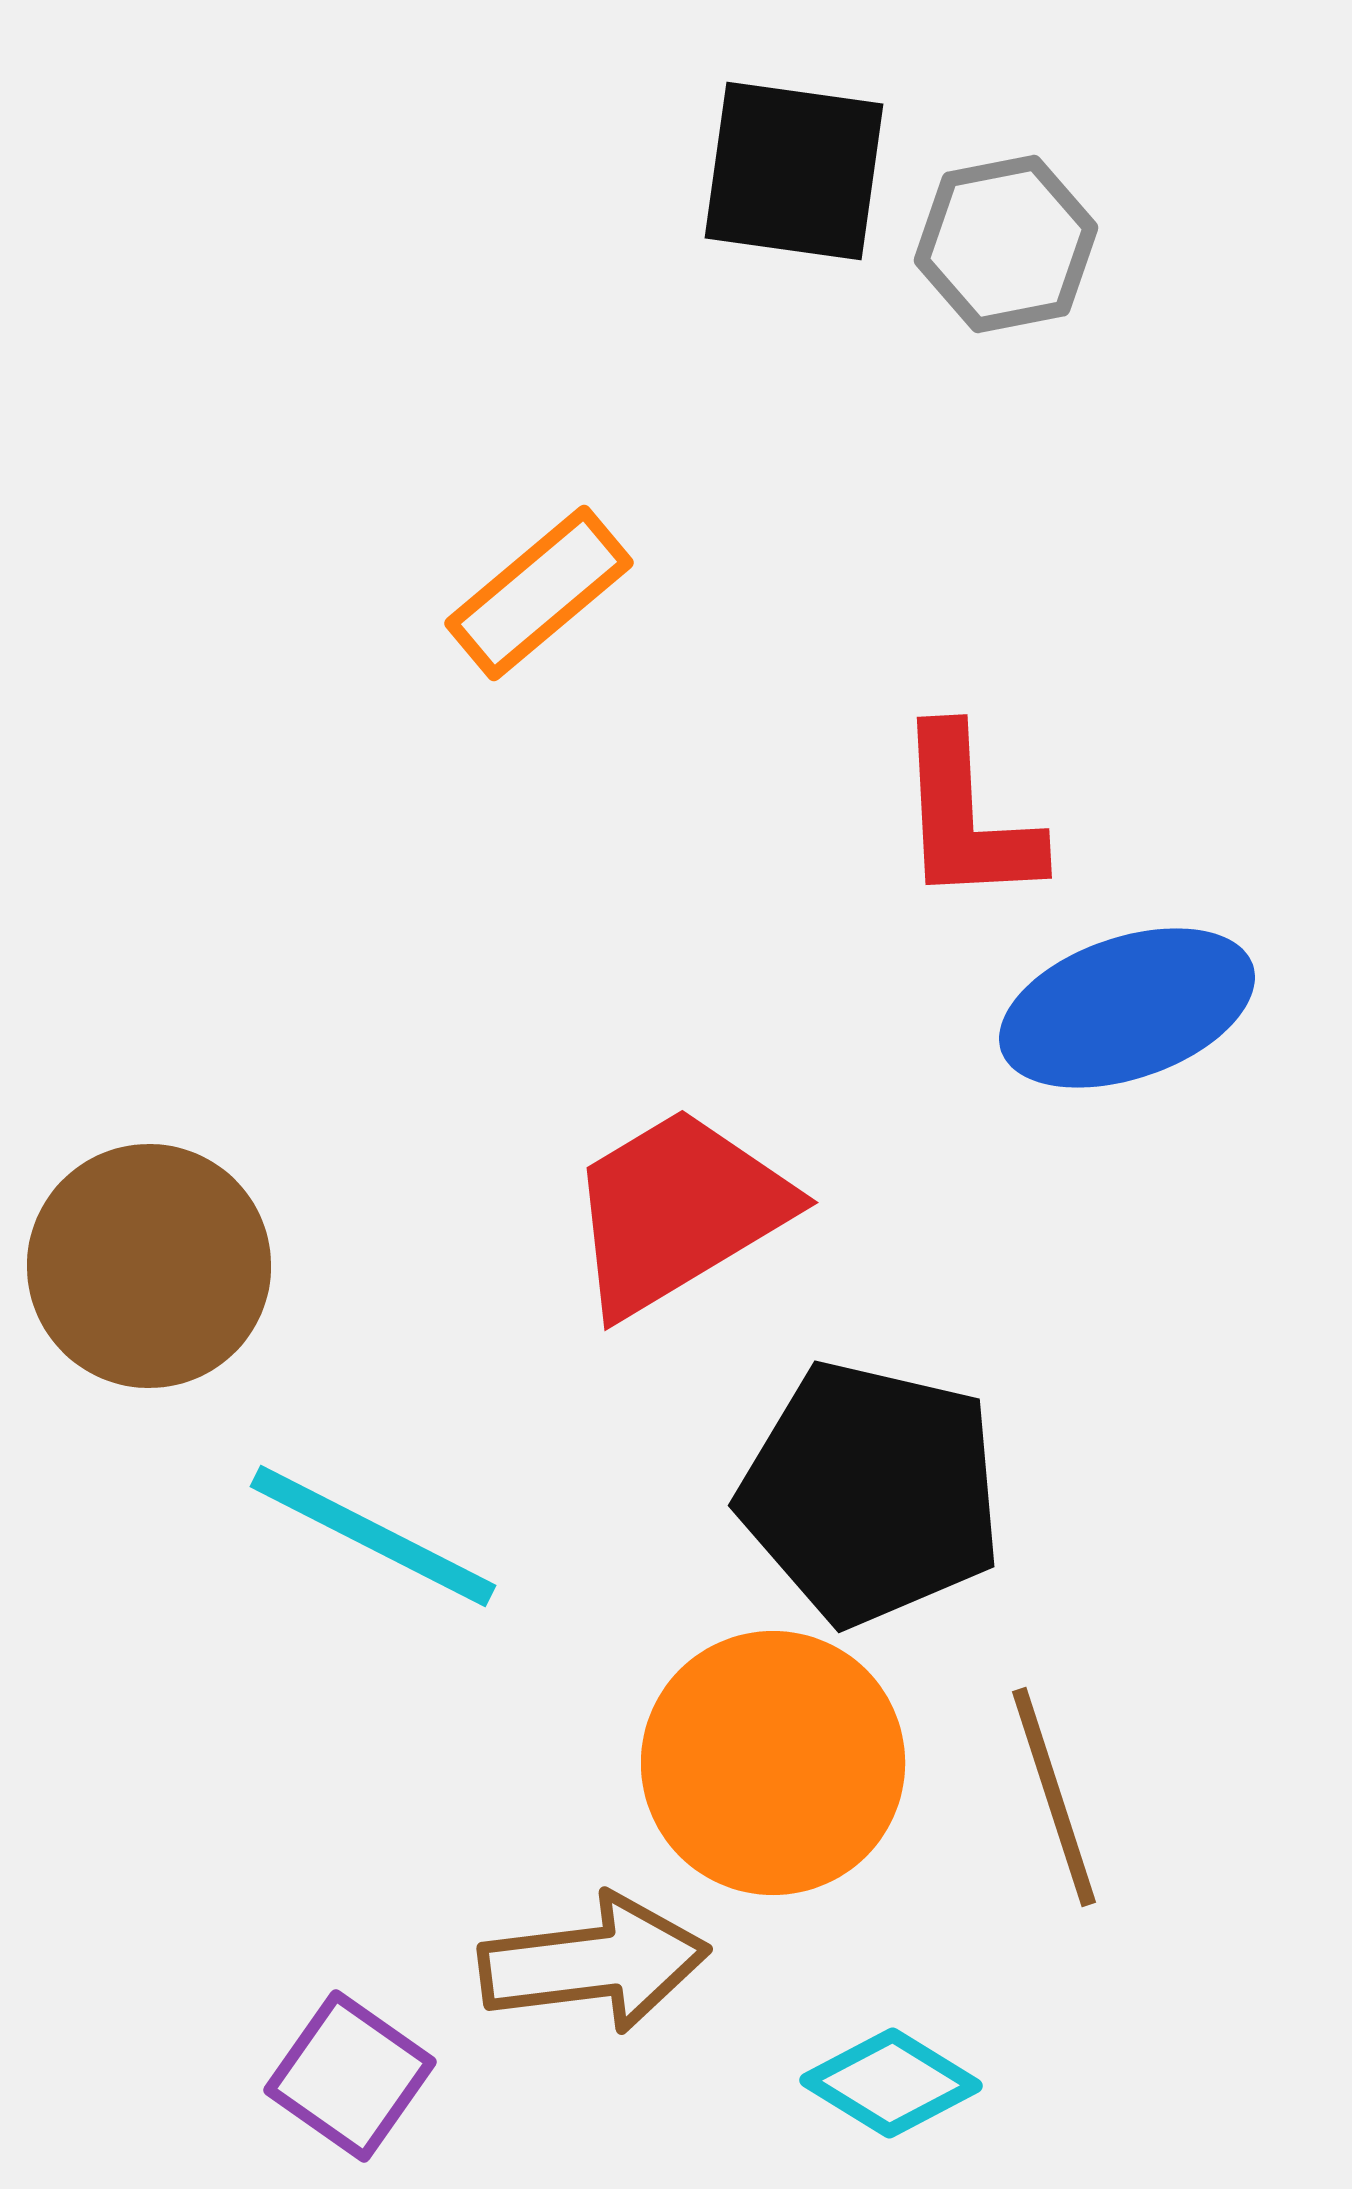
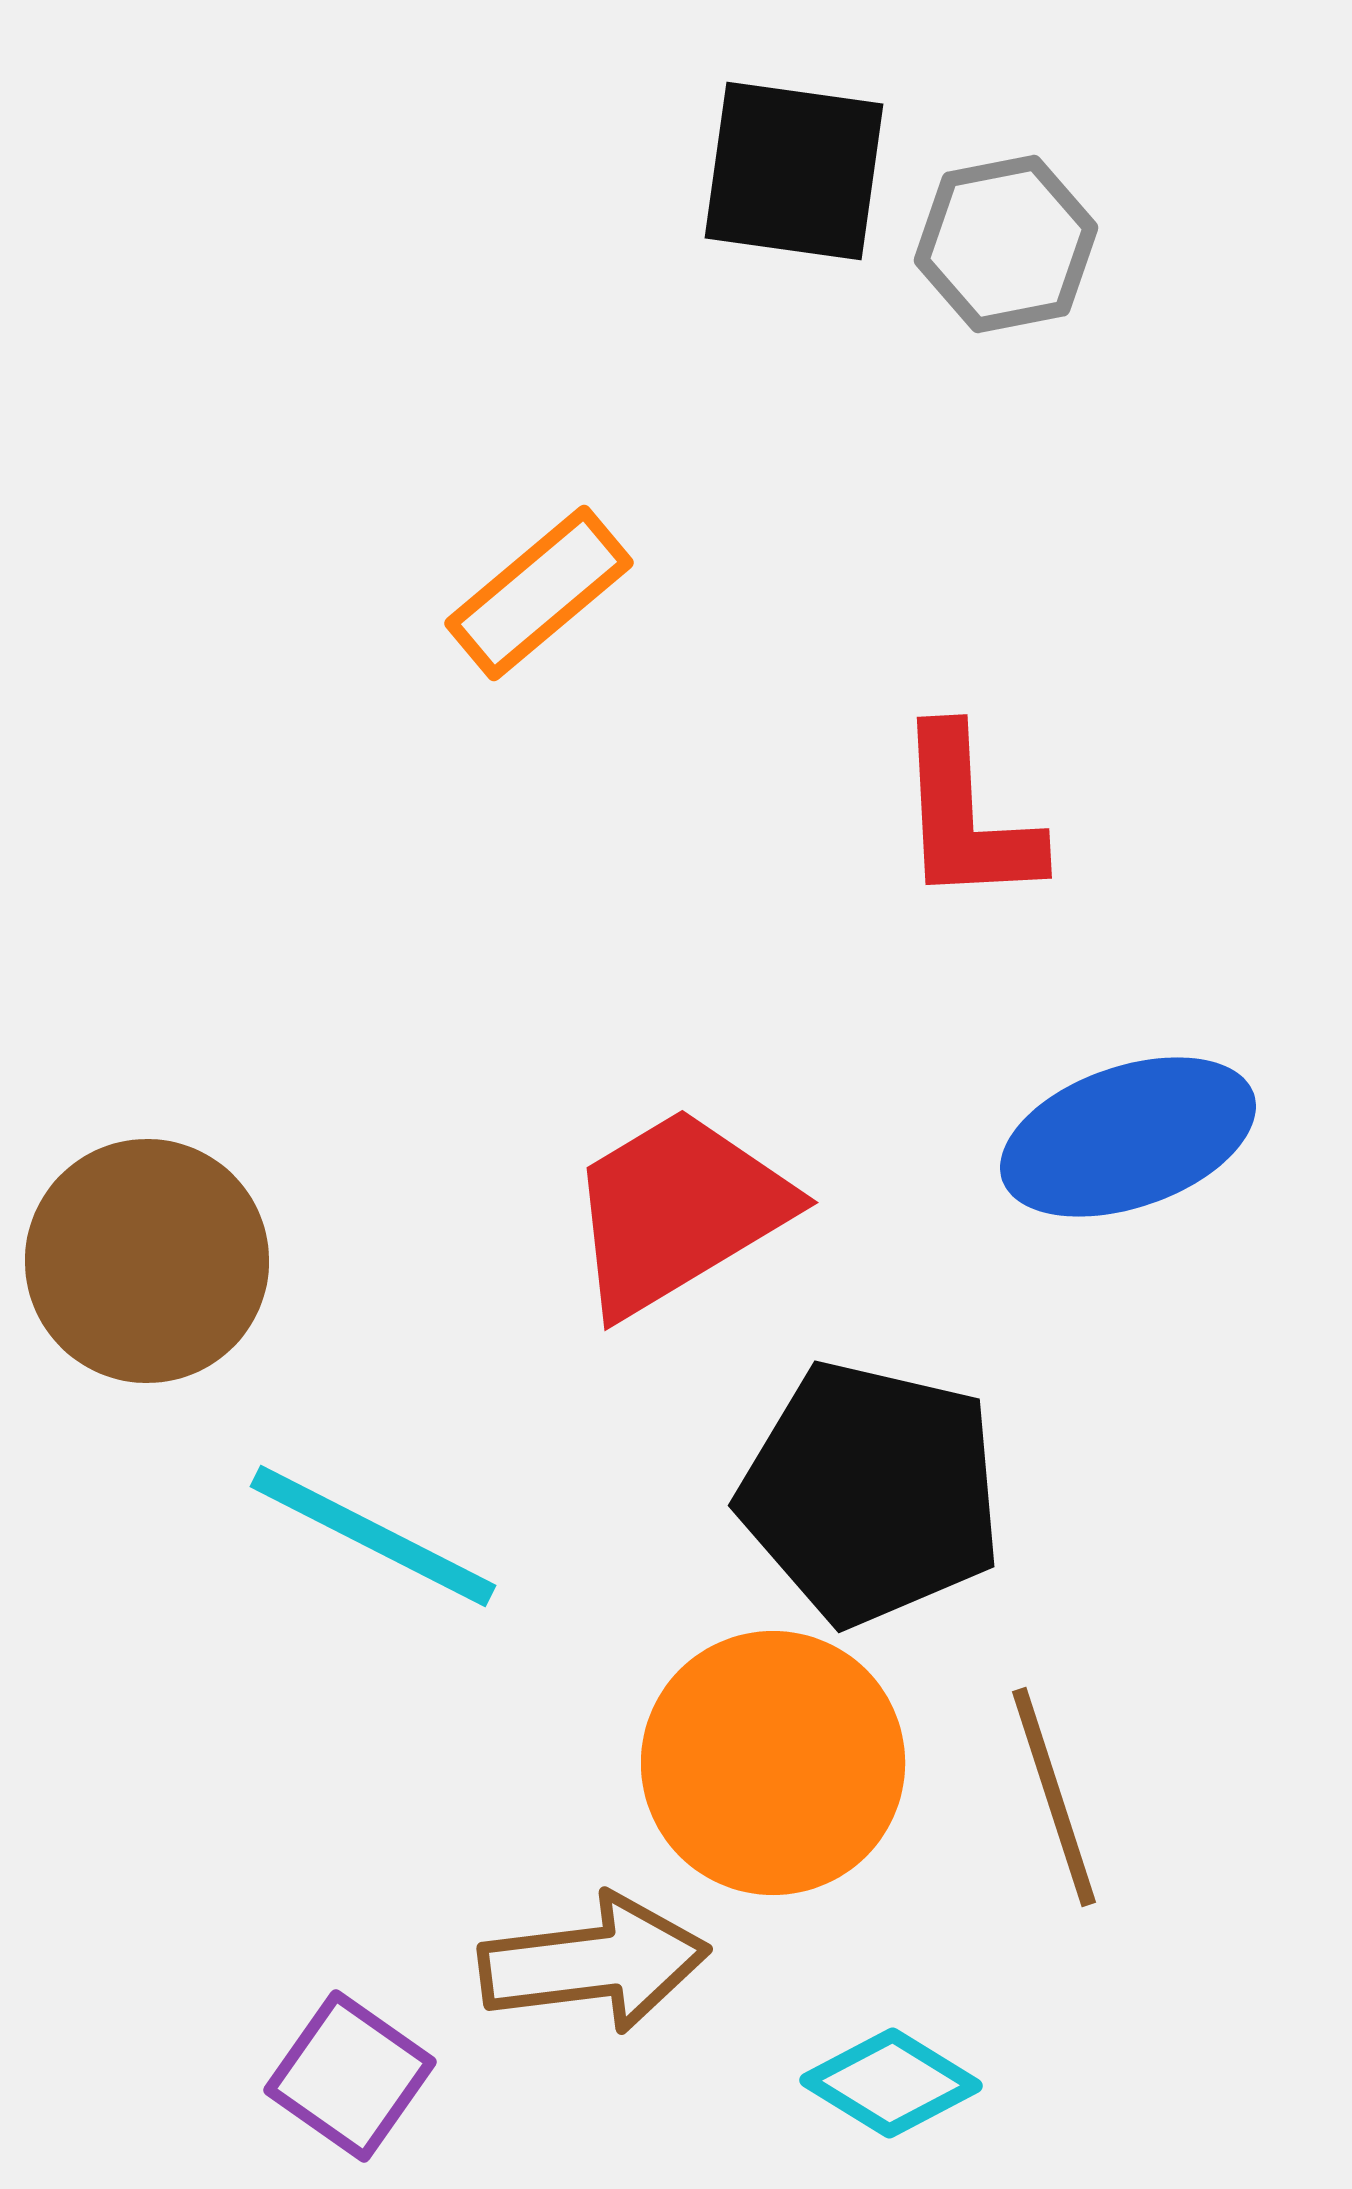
blue ellipse: moved 1 px right, 129 px down
brown circle: moved 2 px left, 5 px up
